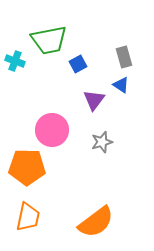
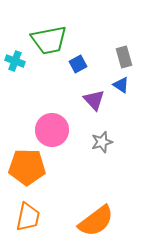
purple triangle: rotated 20 degrees counterclockwise
orange semicircle: moved 1 px up
